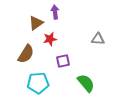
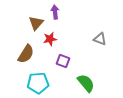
brown triangle: rotated 14 degrees counterclockwise
gray triangle: moved 2 px right; rotated 16 degrees clockwise
purple square: rotated 32 degrees clockwise
